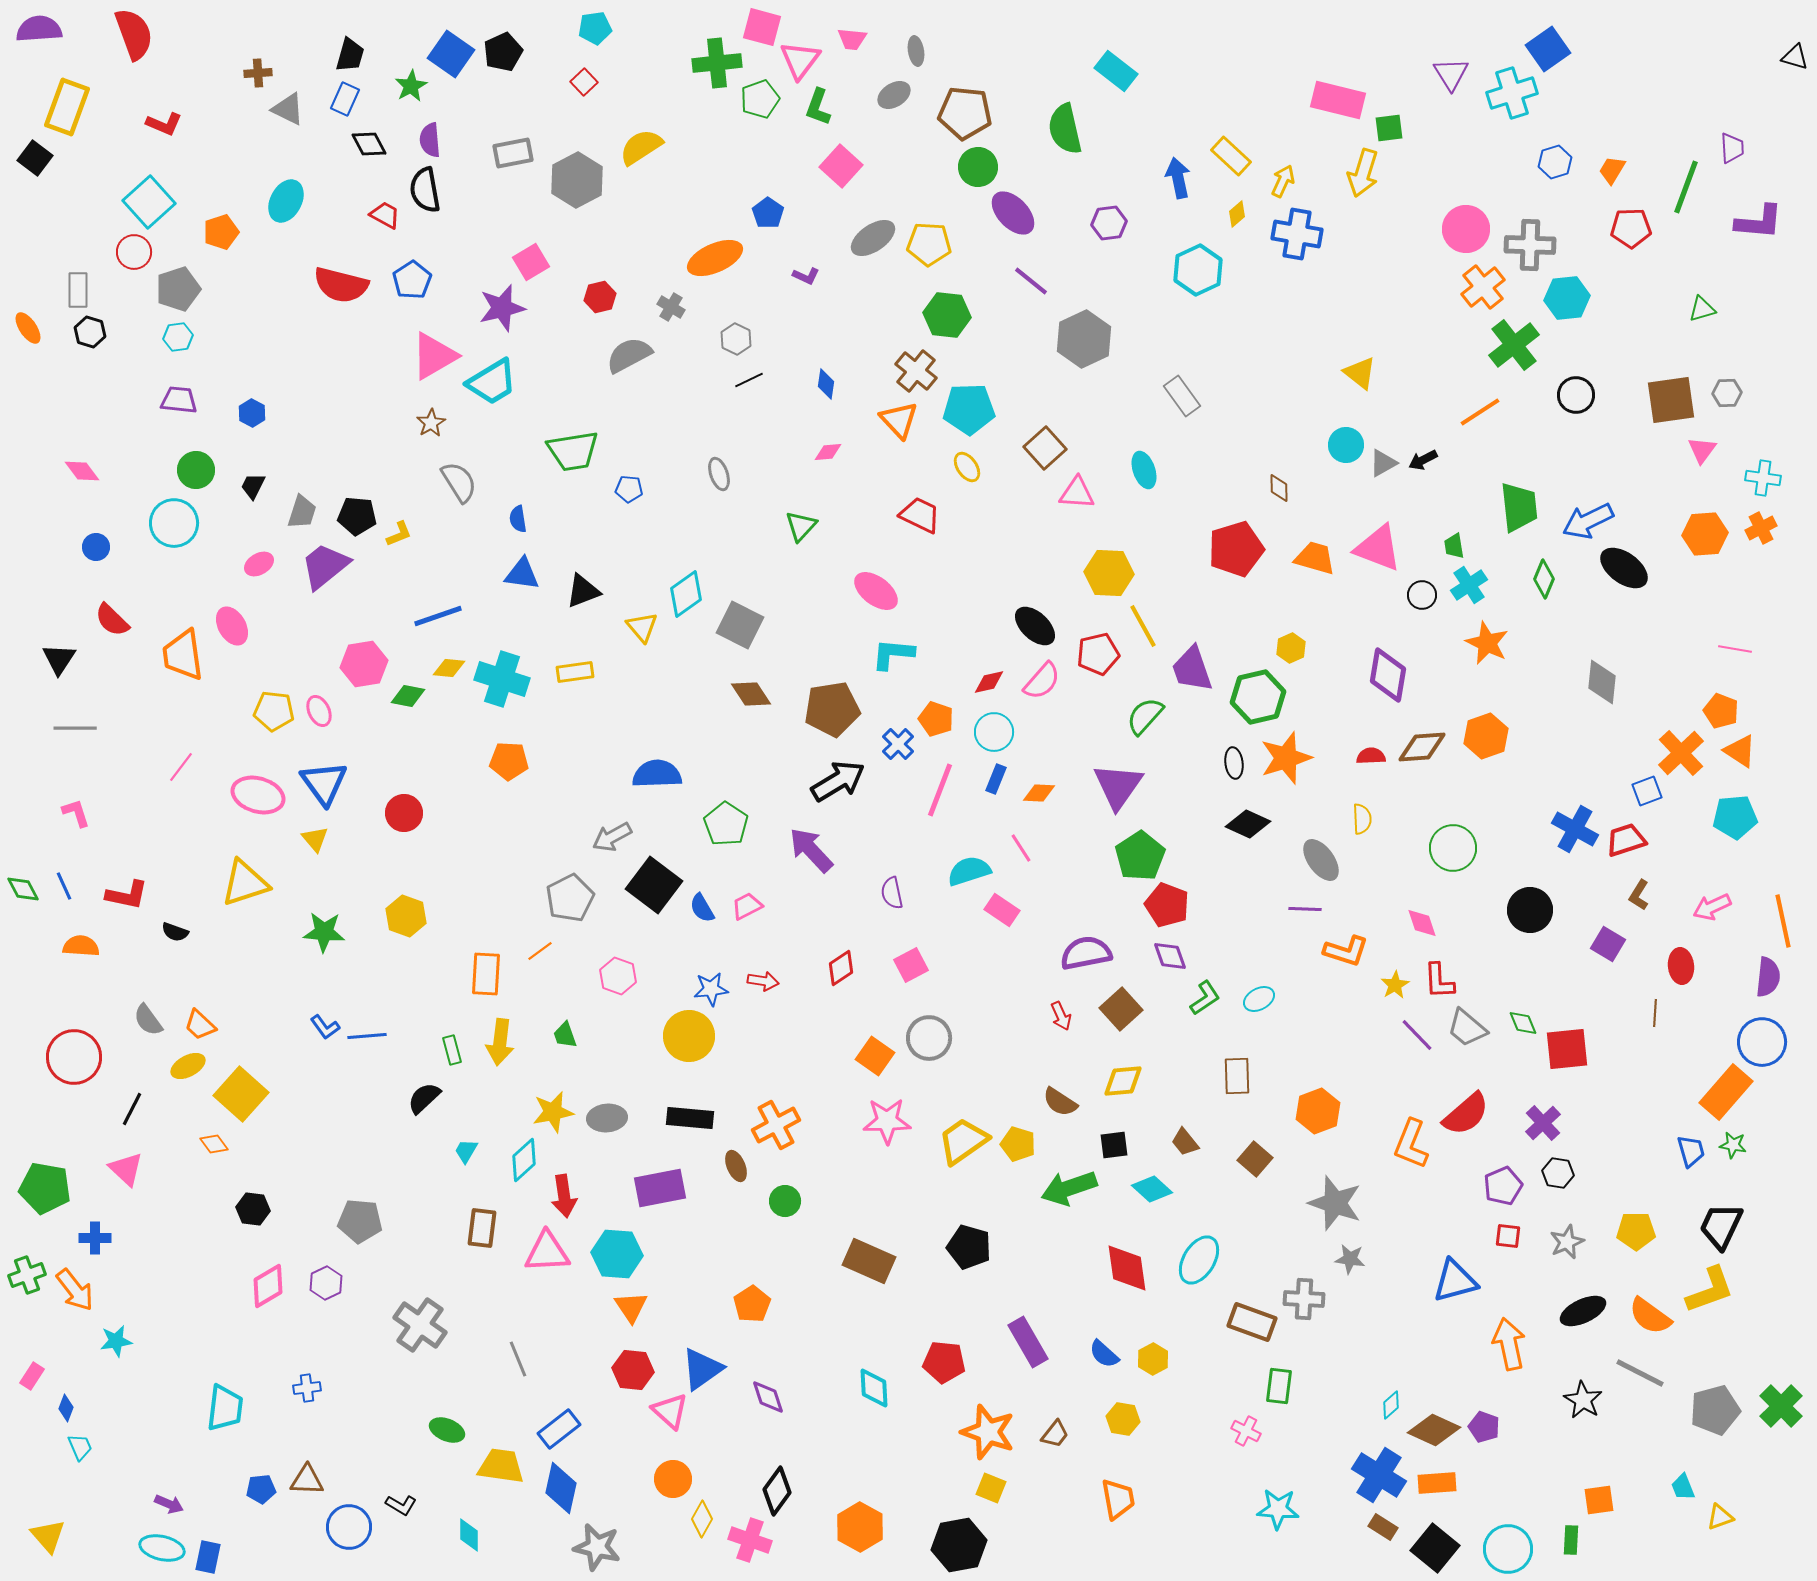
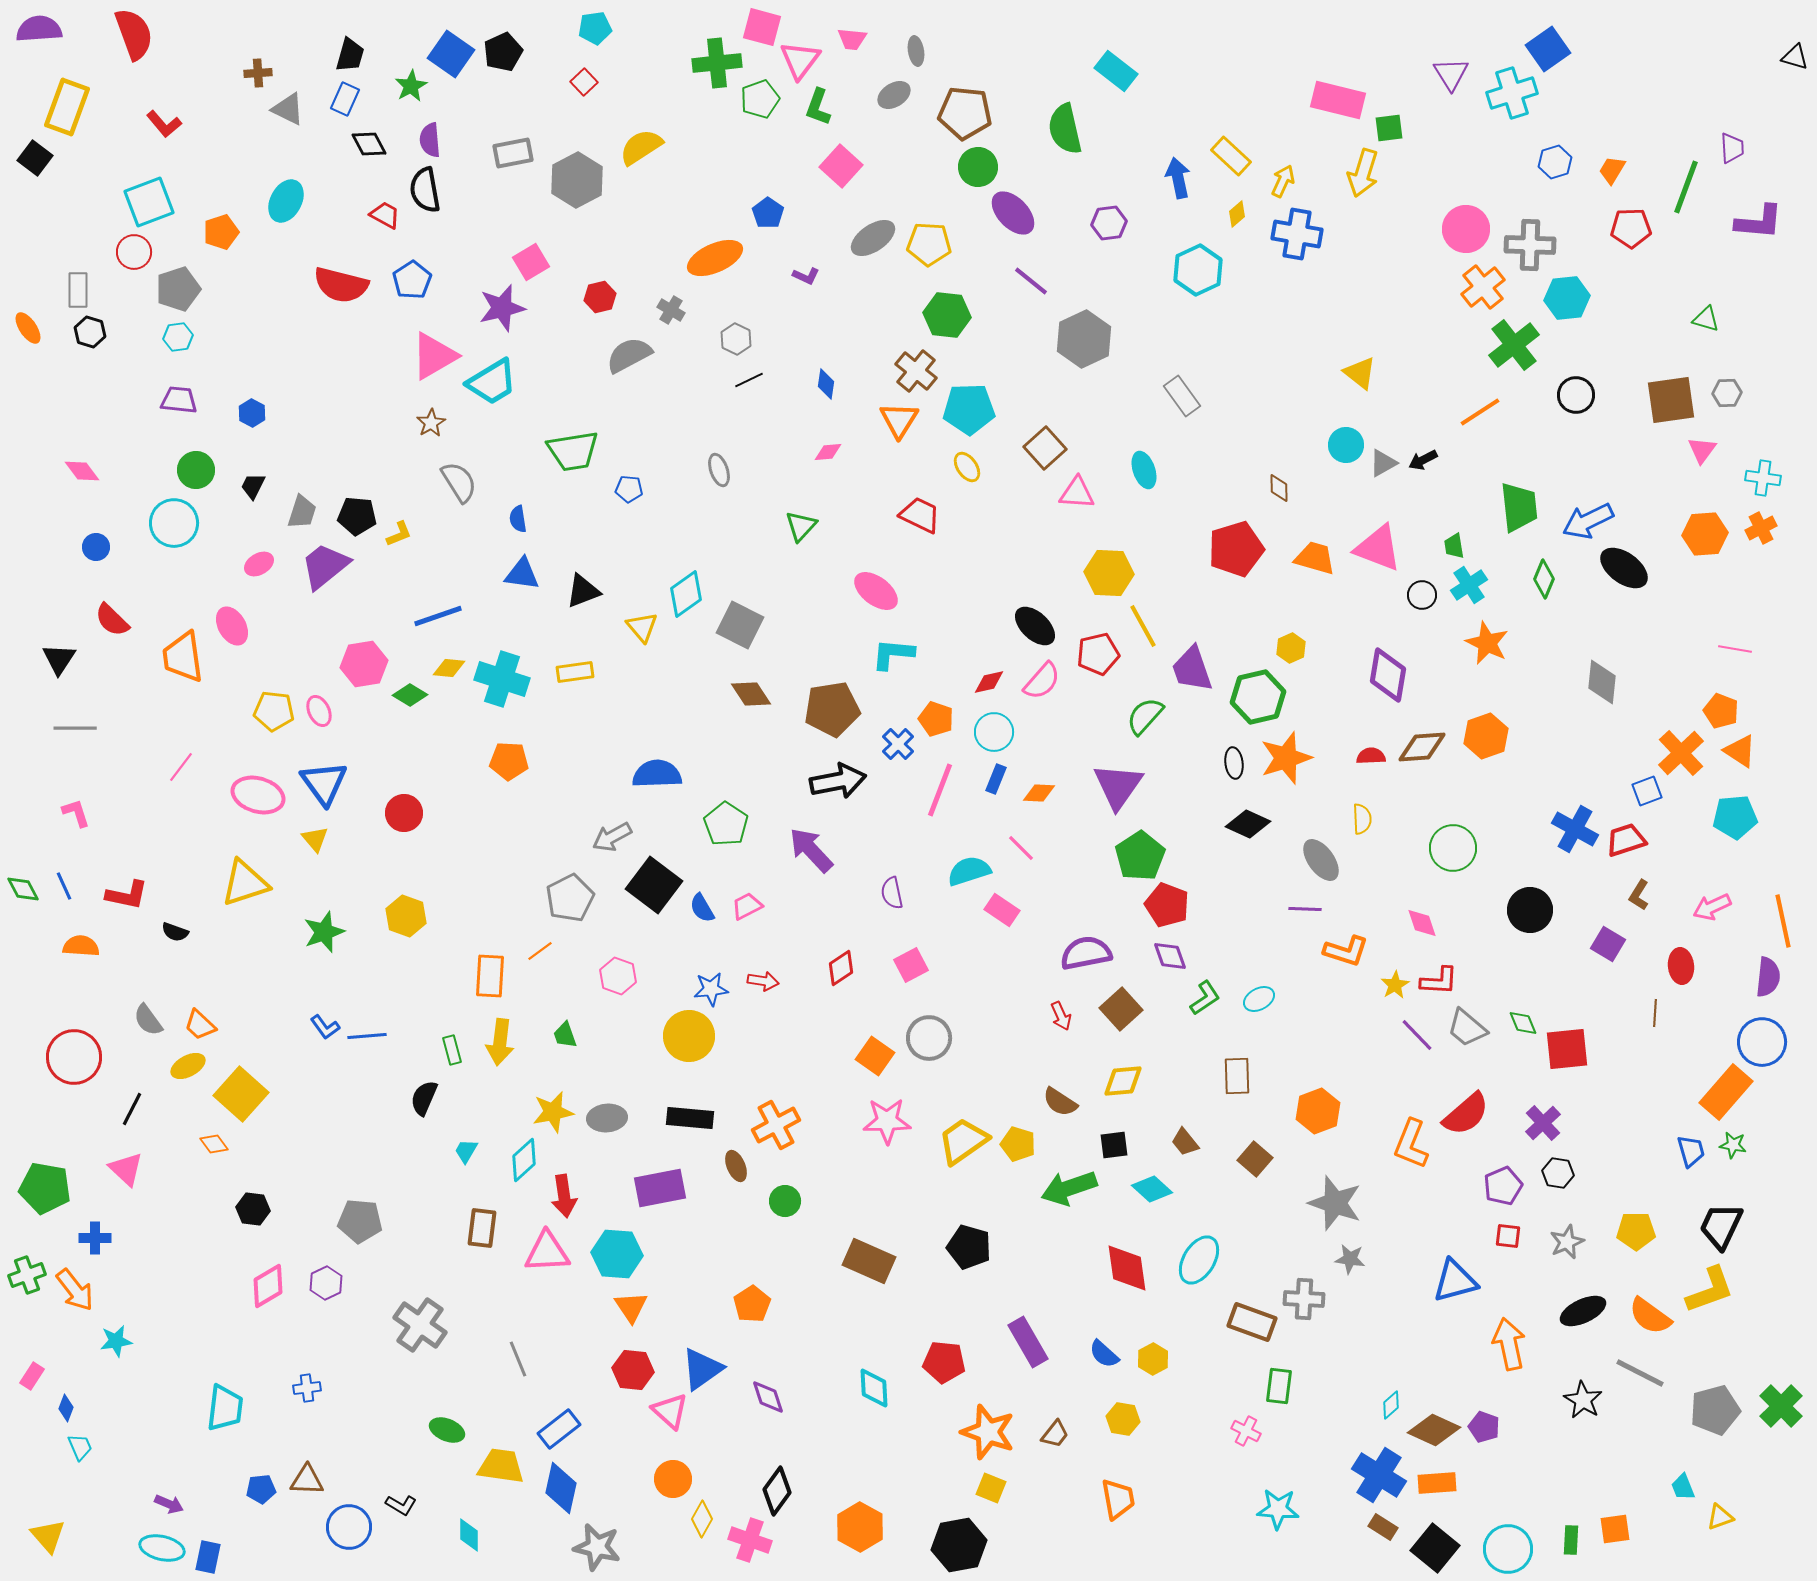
red L-shape at (164, 124): rotated 27 degrees clockwise
cyan square at (149, 202): rotated 21 degrees clockwise
gray cross at (671, 307): moved 3 px down
green triangle at (1702, 309): moved 4 px right, 10 px down; rotated 32 degrees clockwise
orange triangle at (899, 420): rotated 15 degrees clockwise
gray ellipse at (719, 474): moved 4 px up
orange trapezoid at (183, 655): moved 2 px down
green diamond at (408, 696): moved 2 px right, 1 px up; rotated 20 degrees clockwise
black arrow at (838, 781): rotated 20 degrees clockwise
pink line at (1021, 848): rotated 12 degrees counterclockwise
green star at (324, 932): rotated 24 degrees counterclockwise
orange rectangle at (486, 974): moved 4 px right, 2 px down
red L-shape at (1439, 981): rotated 84 degrees counterclockwise
black semicircle at (424, 1098): rotated 24 degrees counterclockwise
orange square at (1599, 1500): moved 16 px right, 29 px down
